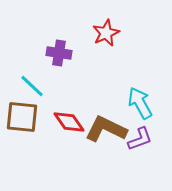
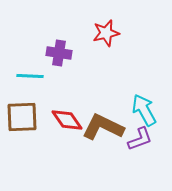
red star: rotated 12 degrees clockwise
cyan line: moved 2 px left, 10 px up; rotated 40 degrees counterclockwise
cyan arrow: moved 4 px right, 7 px down
brown square: rotated 8 degrees counterclockwise
red diamond: moved 2 px left, 2 px up
brown L-shape: moved 3 px left, 2 px up
